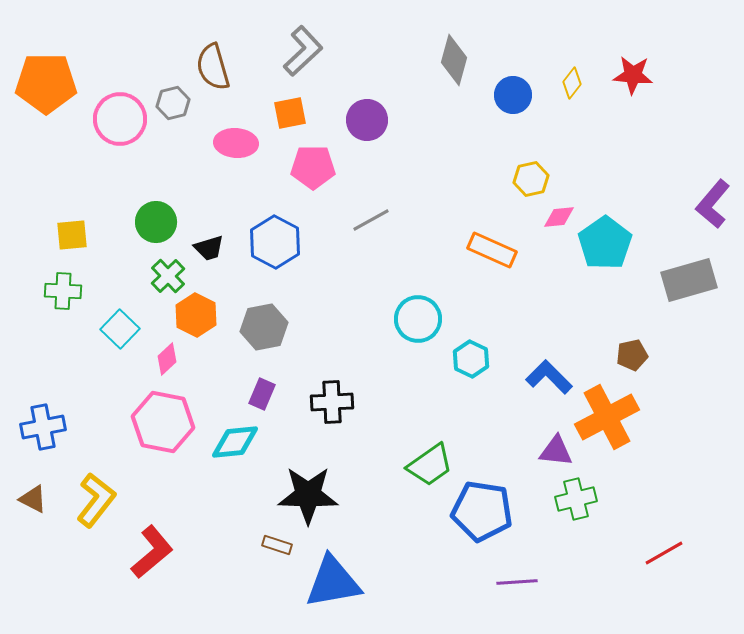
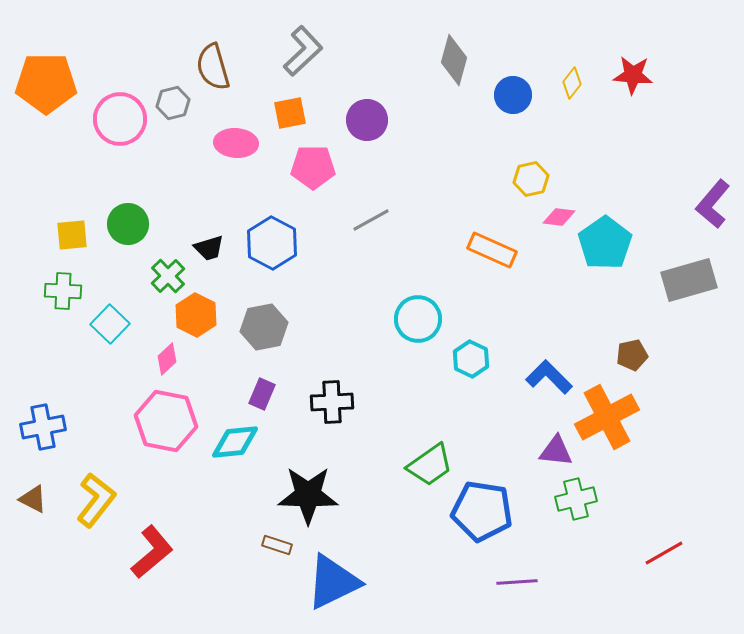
pink diamond at (559, 217): rotated 12 degrees clockwise
green circle at (156, 222): moved 28 px left, 2 px down
blue hexagon at (275, 242): moved 3 px left, 1 px down
cyan square at (120, 329): moved 10 px left, 5 px up
pink hexagon at (163, 422): moved 3 px right, 1 px up
blue triangle at (333, 582): rotated 16 degrees counterclockwise
